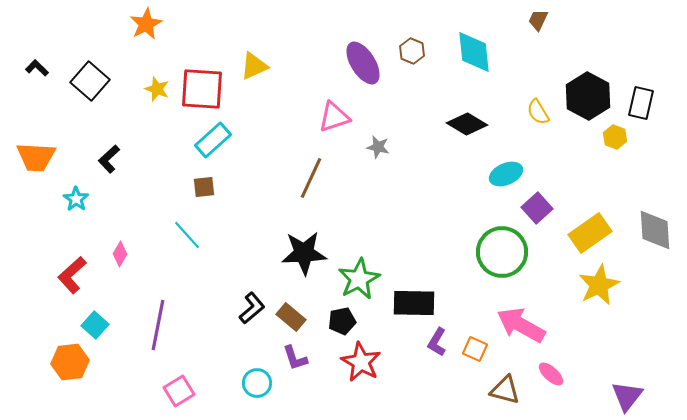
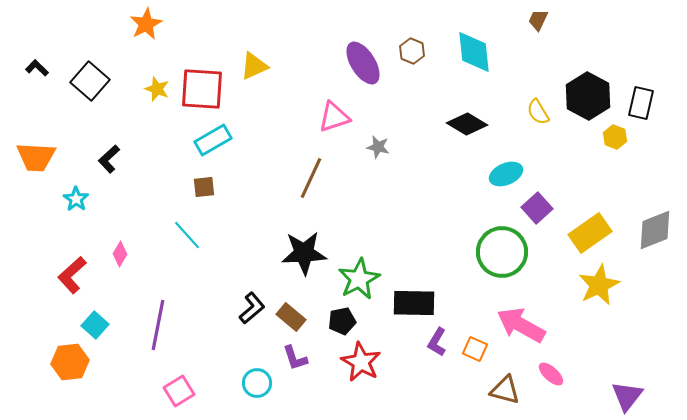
cyan rectangle at (213, 140): rotated 12 degrees clockwise
gray diamond at (655, 230): rotated 72 degrees clockwise
